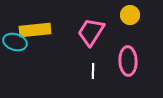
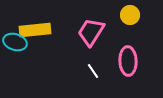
white line: rotated 35 degrees counterclockwise
